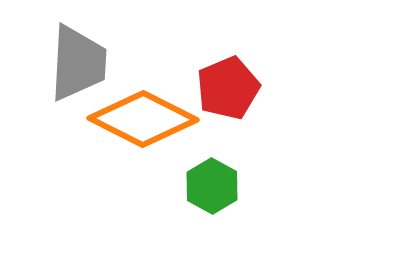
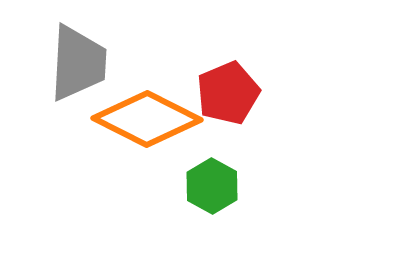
red pentagon: moved 5 px down
orange diamond: moved 4 px right
